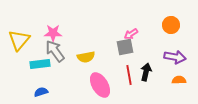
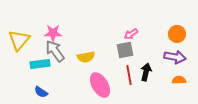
orange circle: moved 6 px right, 9 px down
gray square: moved 3 px down
blue semicircle: rotated 128 degrees counterclockwise
